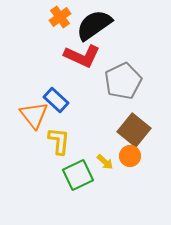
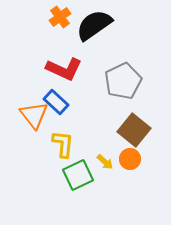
red L-shape: moved 18 px left, 13 px down
blue rectangle: moved 2 px down
yellow L-shape: moved 4 px right, 3 px down
orange circle: moved 3 px down
